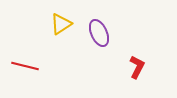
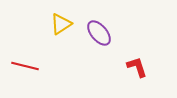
purple ellipse: rotated 16 degrees counterclockwise
red L-shape: rotated 45 degrees counterclockwise
